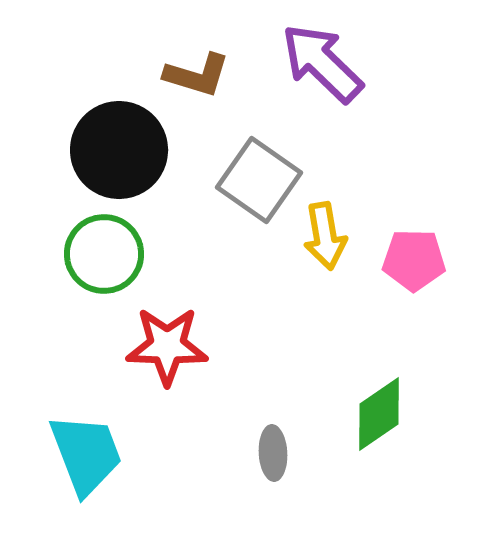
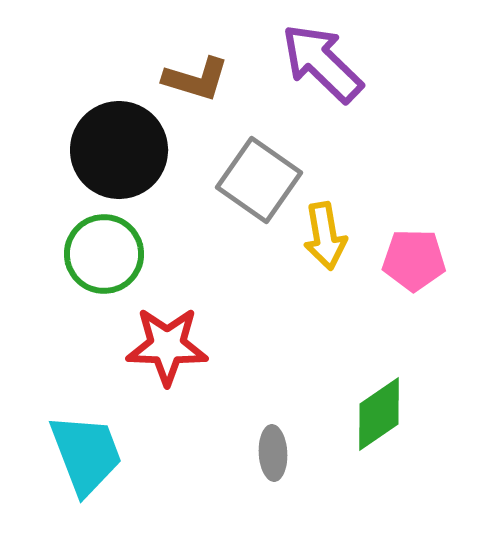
brown L-shape: moved 1 px left, 4 px down
